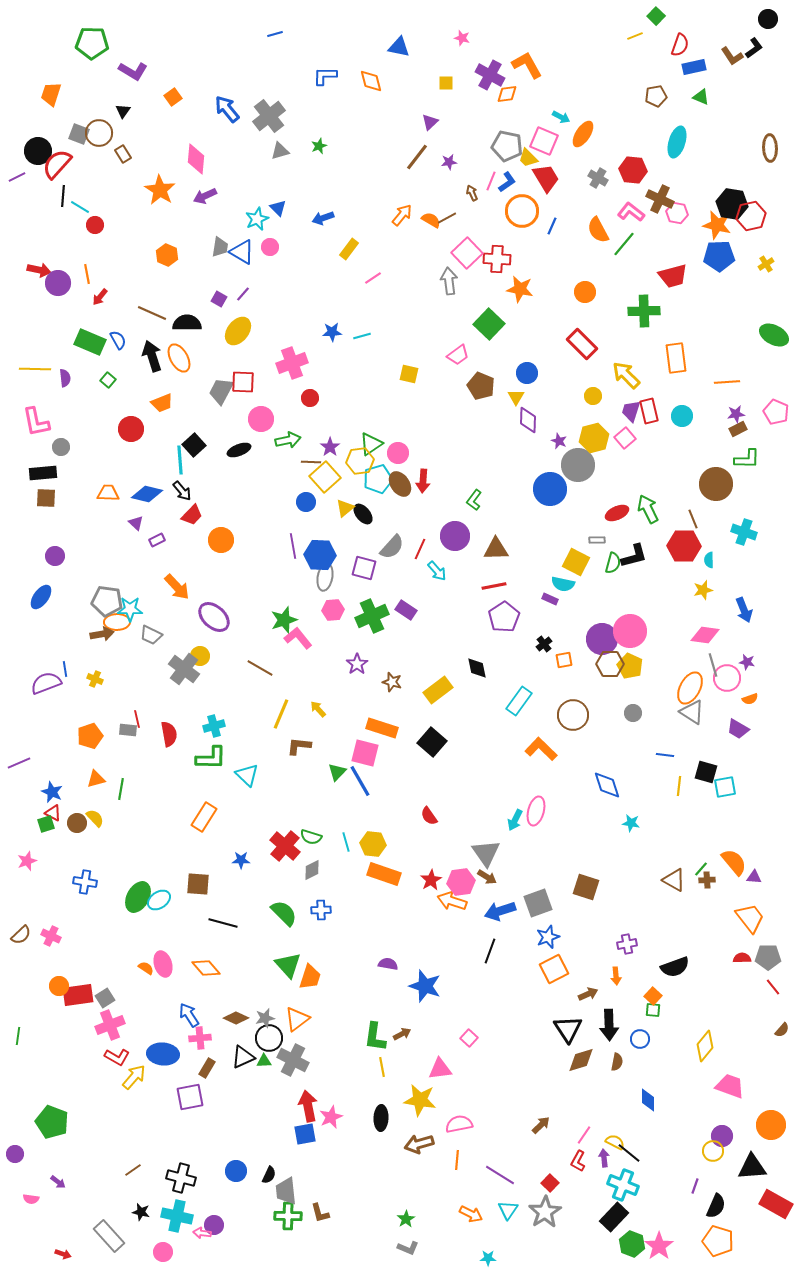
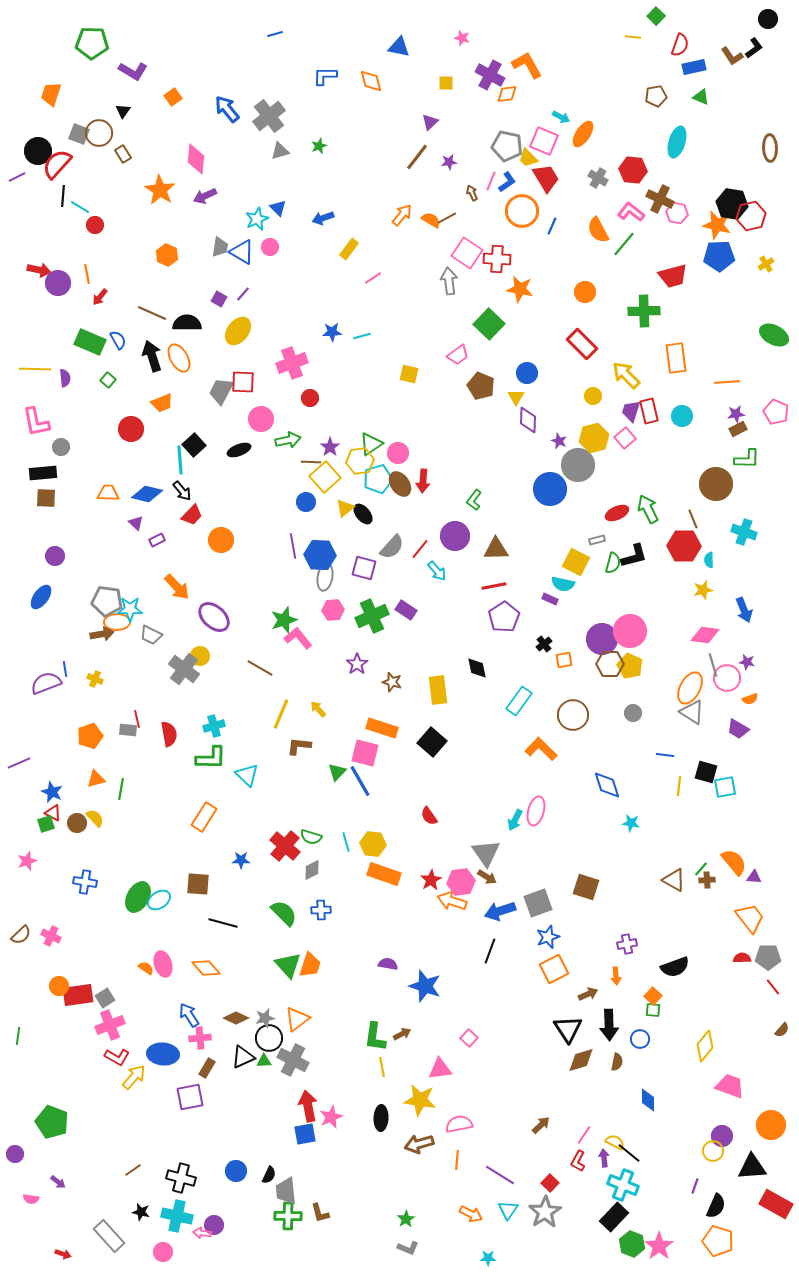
yellow line at (635, 36): moved 2 px left, 1 px down; rotated 28 degrees clockwise
pink square at (467, 253): rotated 12 degrees counterclockwise
gray rectangle at (597, 540): rotated 14 degrees counterclockwise
red line at (420, 549): rotated 15 degrees clockwise
yellow rectangle at (438, 690): rotated 60 degrees counterclockwise
orange trapezoid at (310, 977): moved 12 px up
